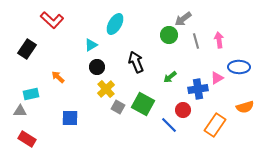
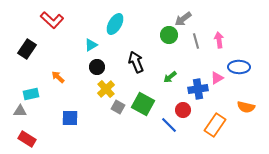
orange semicircle: moved 1 px right; rotated 30 degrees clockwise
